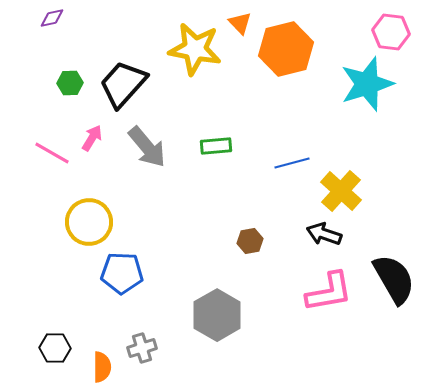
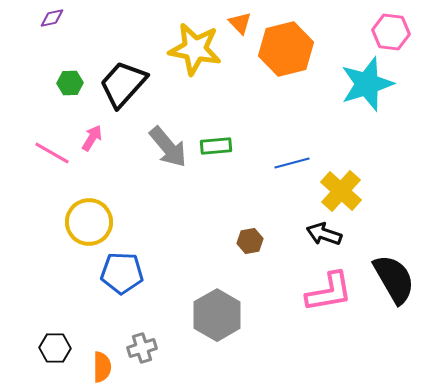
gray arrow: moved 21 px right
